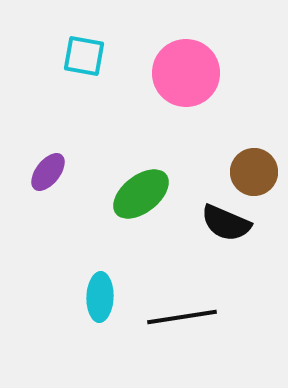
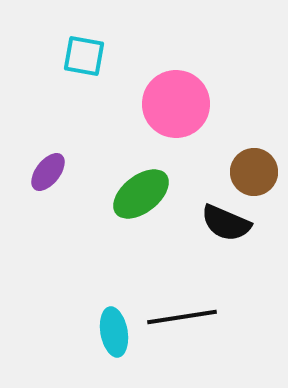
pink circle: moved 10 px left, 31 px down
cyan ellipse: moved 14 px right, 35 px down; rotated 12 degrees counterclockwise
